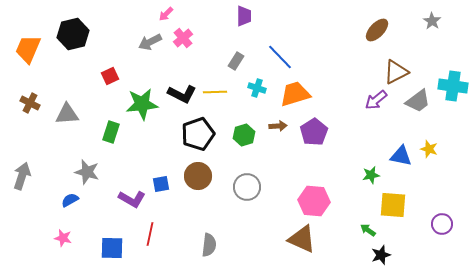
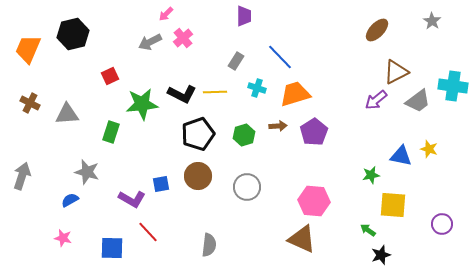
red line at (150, 234): moved 2 px left, 2 px up; rotated 55 degrees counterclockwise
